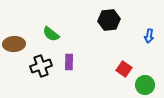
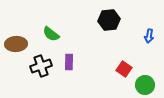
brown ellipse: moved 2 px right
